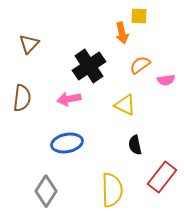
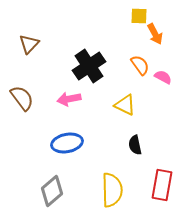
orange arrow: moved 33 px right, 1 px down; rotated 15 degrees counterclockwise
orange semicircle: rotated 90 degrees clockwise
pink semicircle: moved 3 px left, 3 px up; rotated 144 degrees counterclockwise
brown semicircle: rotated 44 degrees counterclockwise
red rectangle: moved 8 px down; rotated 28 degrees counterclockwise
gray diamond: moved 6 px right; rotated 16 degrees clockwise
